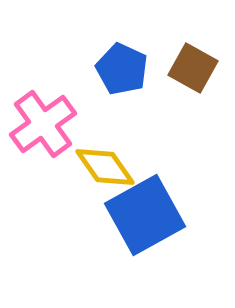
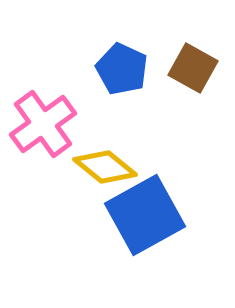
yellow diamond: rotated 16 degrees counterclockwise
